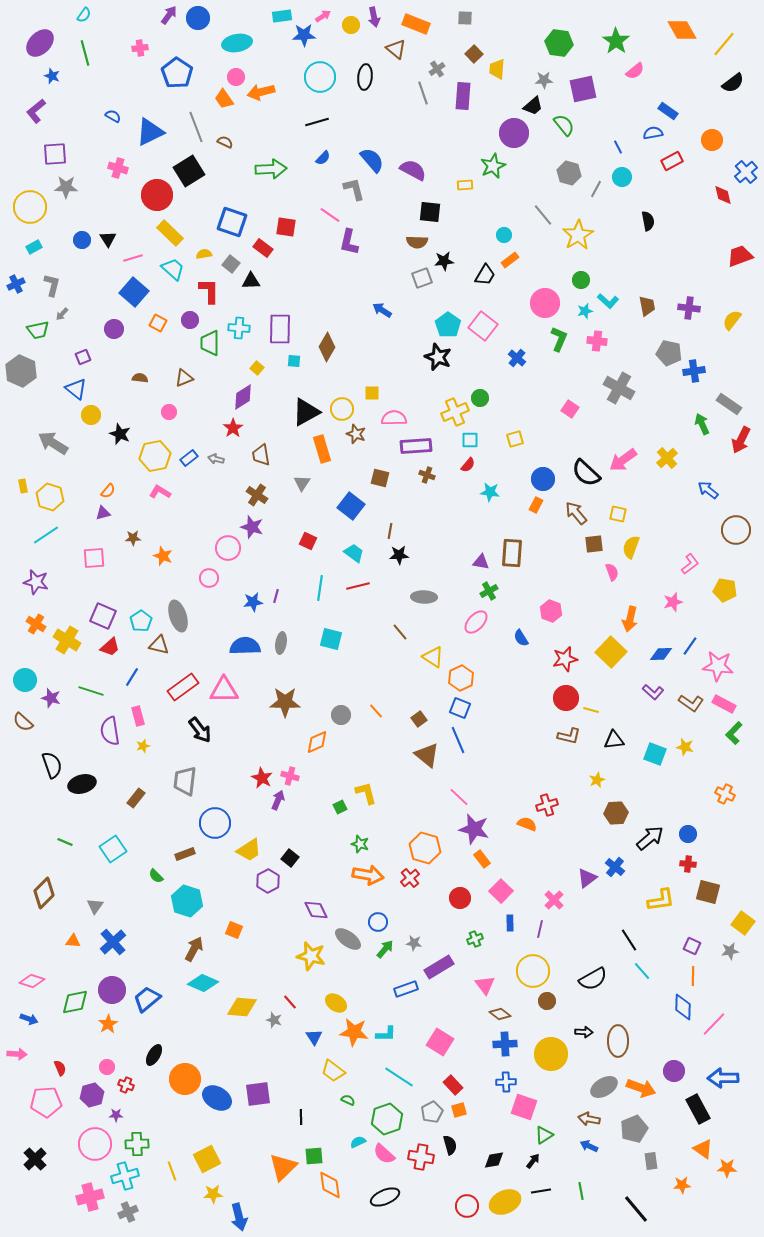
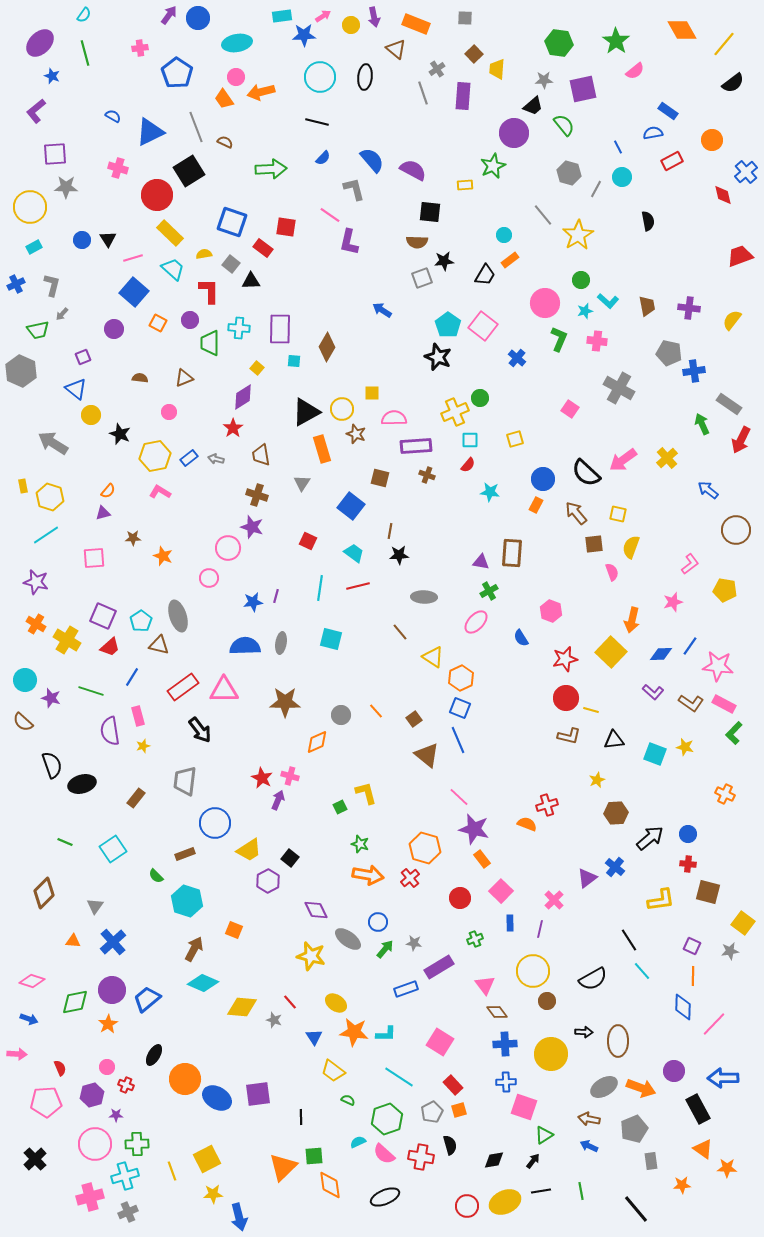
black line at (317, 122): rotated 30 degrees clockwise
brown cross at (257, 495): rotated 15 degrees counterclockwise
orange arrow at (630, 619): moved 2 px right, 1 px down
brown square at (419, 719): moved 5 px left
brown diamond at (500, 1014): moved 3 px left, 2 px up; rotated 15 degrees clockwise
